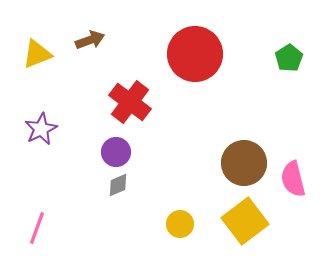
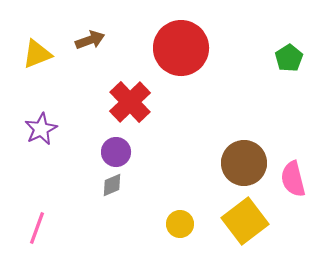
red circle: moved 14 px left, 6 px up
red cross: rotated 9 degrees clockwise
gray diamond: moved 6 px left
